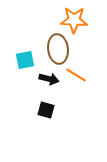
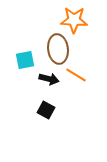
black square: rotated 12 degrees clockwise
